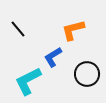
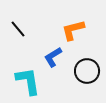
black circle: moved 3 px up
cyan L-shape: rotated 108 degrees clockwise
